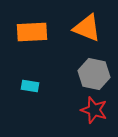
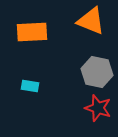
orange triangle: moved 4 px right, 7 px up
gray hexagon: moved 3 px right, 2 px up
red star: moved 4 px right, 2 px up
